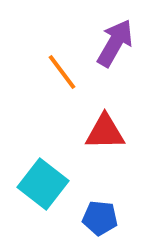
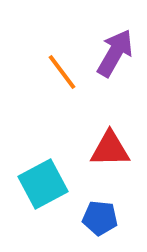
purple arrow: moved 10 px down
red triangle: moved 5 px right, 17 px down
cyan square: rotated 24 degrees clockwise
